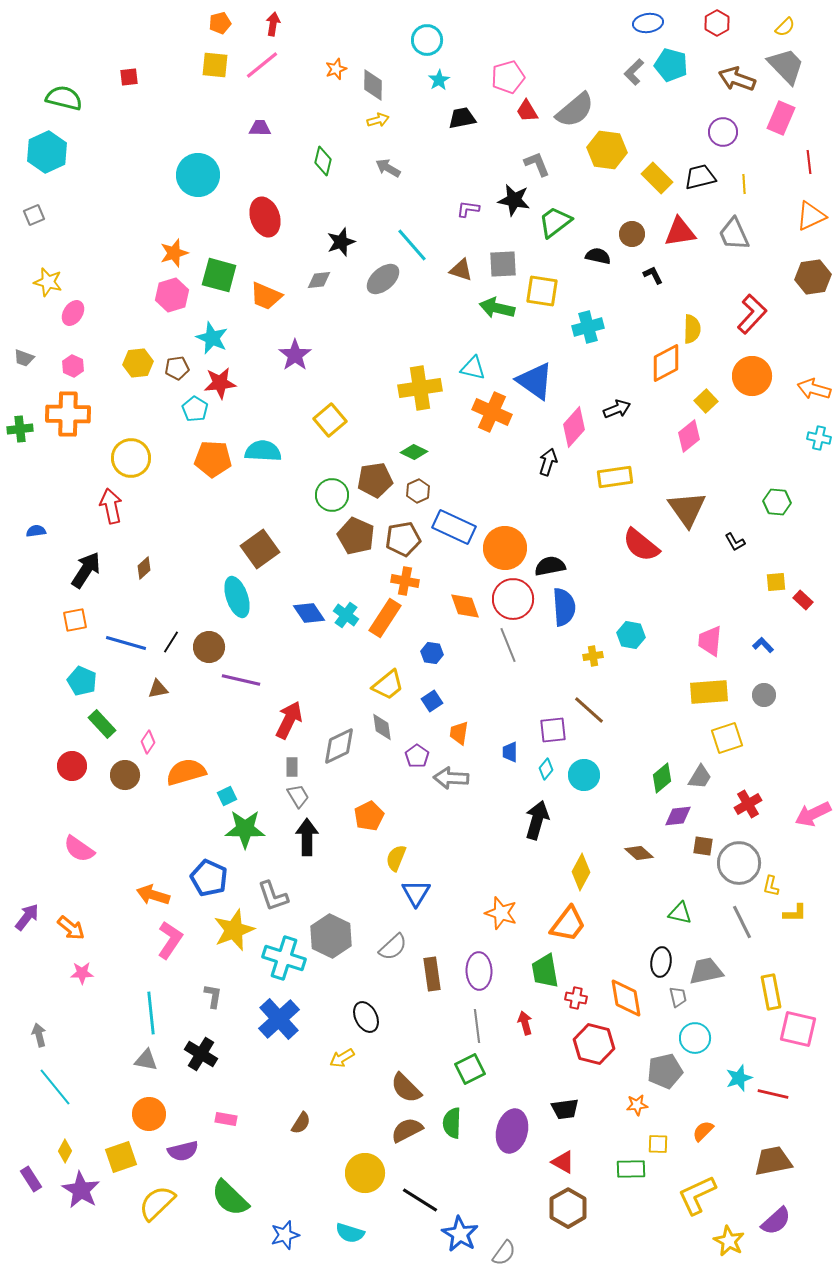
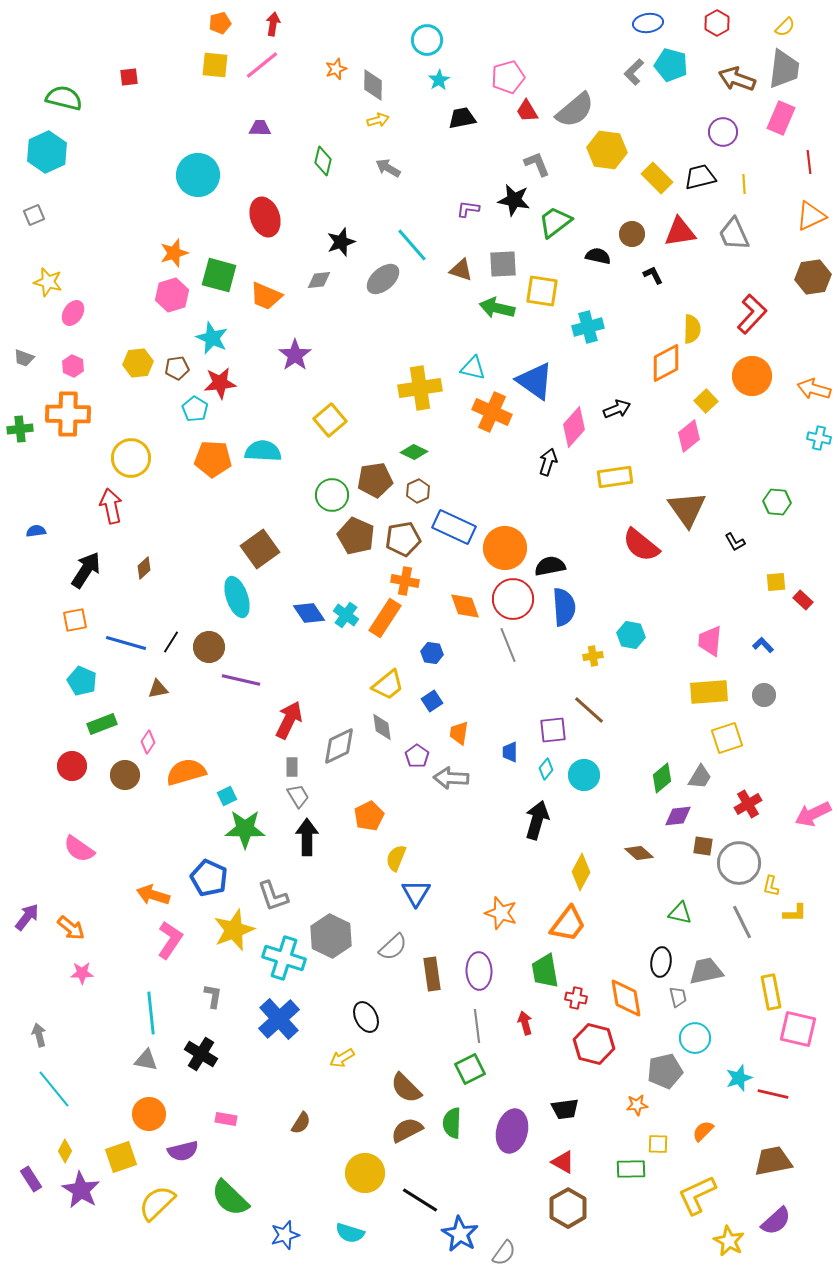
gray trapezoid at (786, 66): moved 2 px left, 3 px down; rotated 51 degrees clockwise
green rectangle at (102, 724): rotated 68 degrees counterclockwise
cyan line at (55, 1087): moved 1 px left, 2 px down
